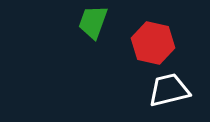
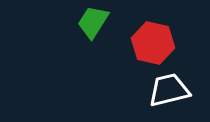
green trapezoid: rotated 12 degrees clockwise
